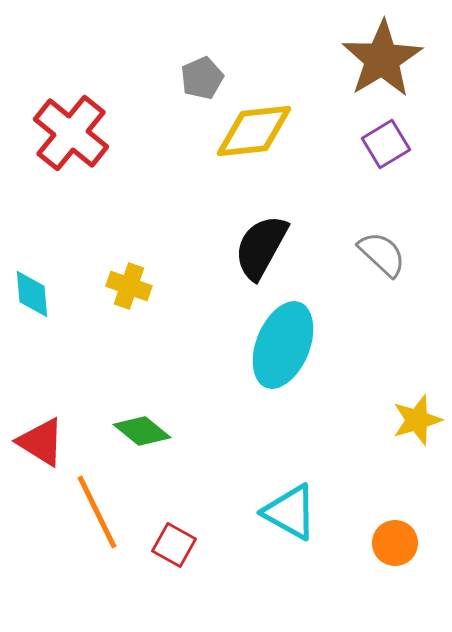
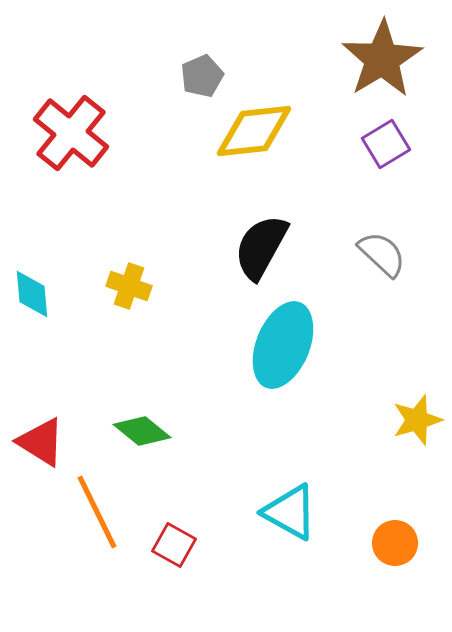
gray pentagon: moved 2 px up
